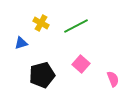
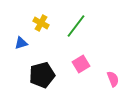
green line: rotated 25 degrees counterclockwise
pink square: rotated 18 degrees clockwise
